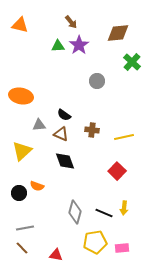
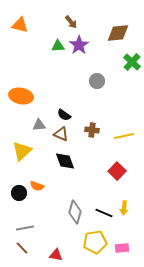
yellow line: moved 1 px up
